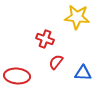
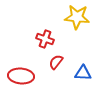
red ellipse: moved 4 px right
